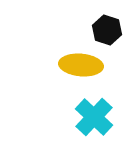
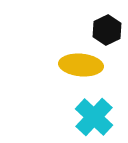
black hexagon: rotated 16 degrees clockwise
